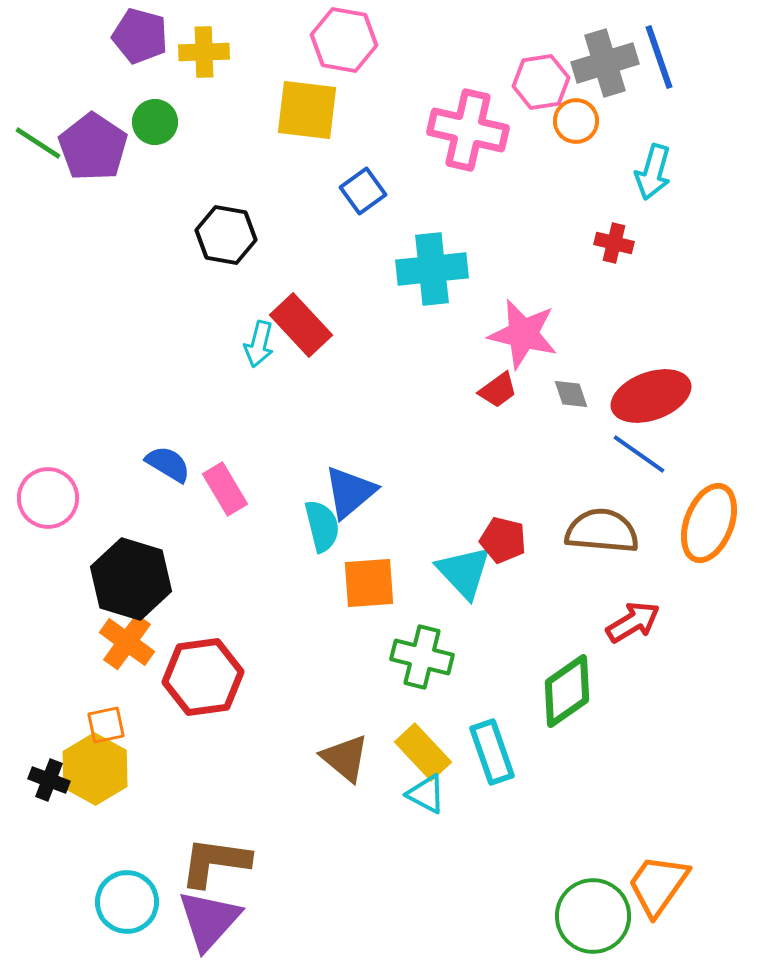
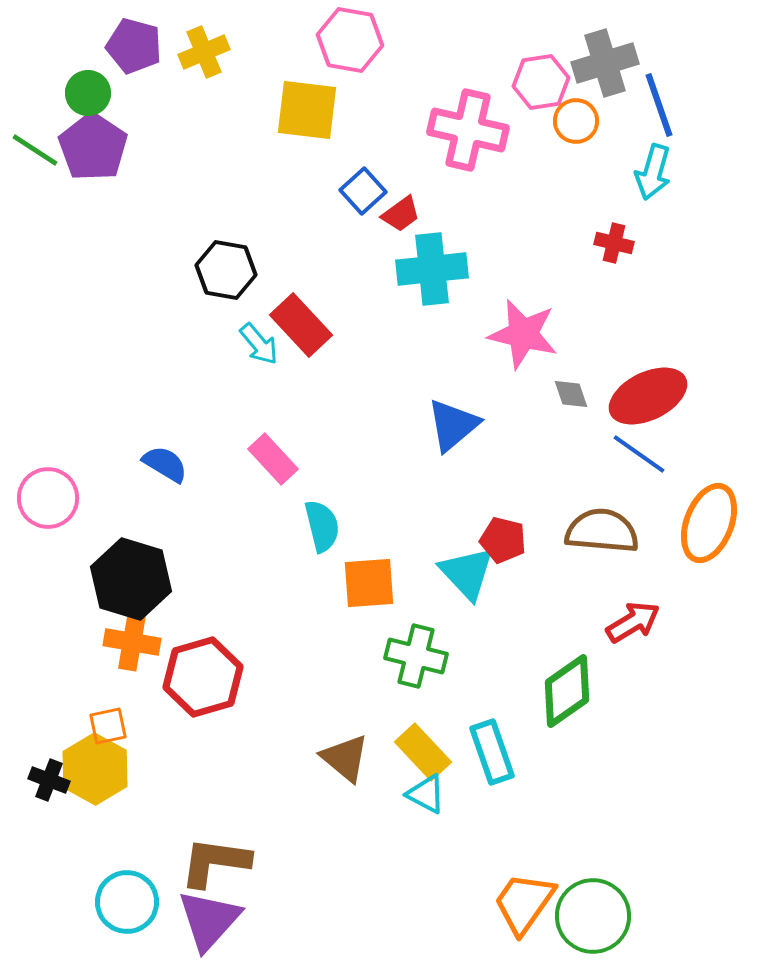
purple pentagon at (140, 36): moved 6 px left, 10 px down
pink hexagon at (344, 40): moved 6 px right
yellow cross at (204, 52): rotated 21 degrees counterclockwise
blue line at (659, 57): moved 48 px down
green circle at (155, 122): moved 67 px left, 29 px up
green line at (38, 143): moved 3 px left, 7 px down
blue square at (363, 191): rotated 6 degrees counterclockwise
black hexagon at (226, 235): moved 35 px down
cyan arrow at (259, 344): rotated 54 degrees counterclockwise
red trapezoid at (498, 390): moved 97 px left, 176 px up
red ellipse at (651, 396): moved 3 px left; rotated 6 degrees counterclockwise
blue semicircle at (168, 464): moved 3 px left
pink rectangle at (225, 489): moved 48 px right, 30 px up; rotated 12 degrees counterclockwise
blue triangle at (350, 492): moved 103 px right, 67 px up
cyan triangle at (464, 572): moved 3 px right, 1 px down
orange cross at (127, 642): moved 5 px right; rotated 26 degrees counterclockwise
green cross at (422, 657): moved 6 px left, 1 px up
red hexagon at (203, 677): rotated 8 degrees counterclockwise
orange square at (106, 725): moved 2 px right, 1 px down
orange trapezoid at (658, 885): moved 134 px left, 18 px down
